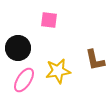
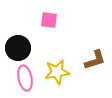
brown L-shape: rotated 95 degrees counterclockwise
yellow star: moved 1 px left, 1 px down
pink ellipse: moved 1 px right, 2 px up; rotated 45 degrees counterclockwise
